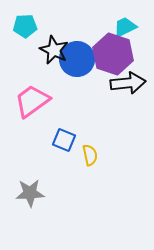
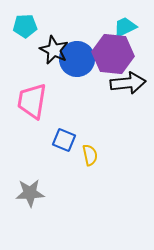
purple hexagon: rotated 12 degrees counterclockwise
pink trapezoid: rotated 45 degrees counterclockwise
